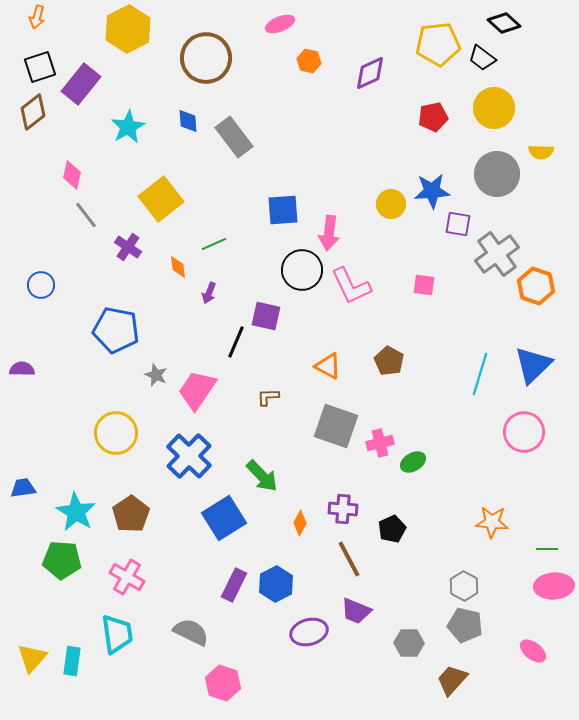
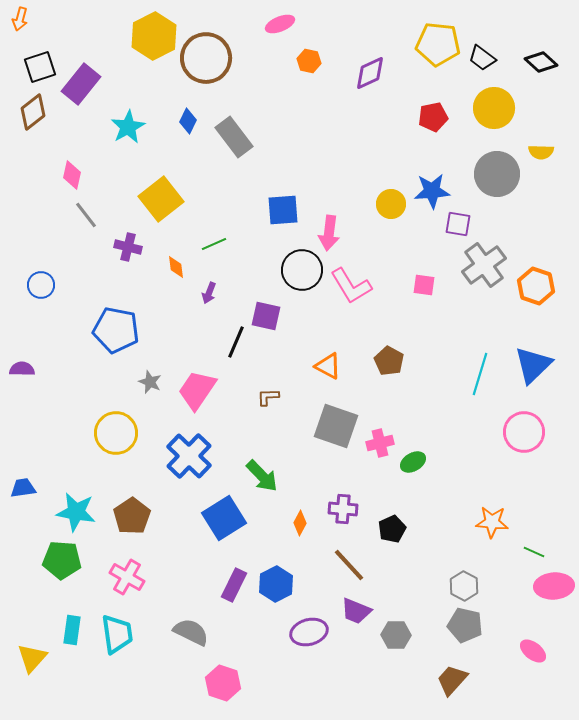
orange arrow at (37, 17): moved 17 px left, 2 px down
black diamond at (504, 23): moved 37 px right, 39 px down
yellow hexagon at (128, 29): moved 26 px right, 7 px down
yellow pentagon at (438, 44): rotated 12 degrees clockwise
blue diamond at (188, 121): rotated 30 degrees clockwise
purple cross at (128, 247): rotated 20 degrees counterclockwise
gray cross at (497, 254): moved 13 px left, 11 px down
orange diamond at (178, 267): moved 2 px left
pink L-shape at (351, 286): rotated 6 degrees counterclockwise
gray star at (156, 375): moved 6 px left, 7 px down
cyan star at (76, 512): rotated 21 degrees counterclockwise
brown pentagon at (131, 514): moved 1 px right, 2 px down
green line at (547, 549): moved 13 px left, 3 px down; rotated 25 degrees clockwise
brown line at (349, 559): moved 6 px down; rotated 15 degrees counterclockwise
gray hexagon at (409, 643): moved 13 px left, 8 px up
cyan rectangle at (72, 661): moved 31 px up
